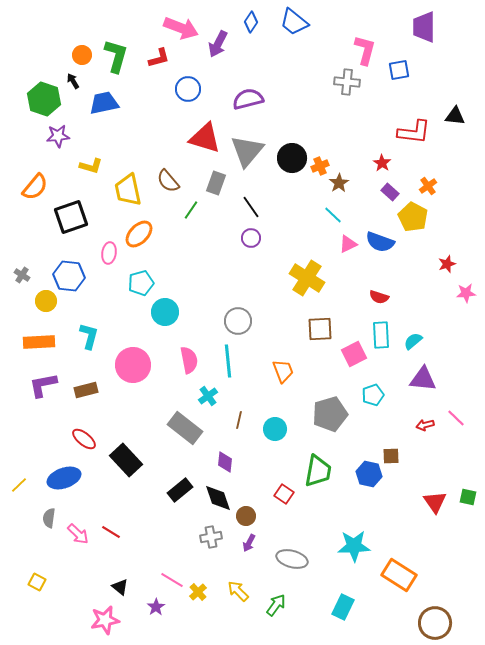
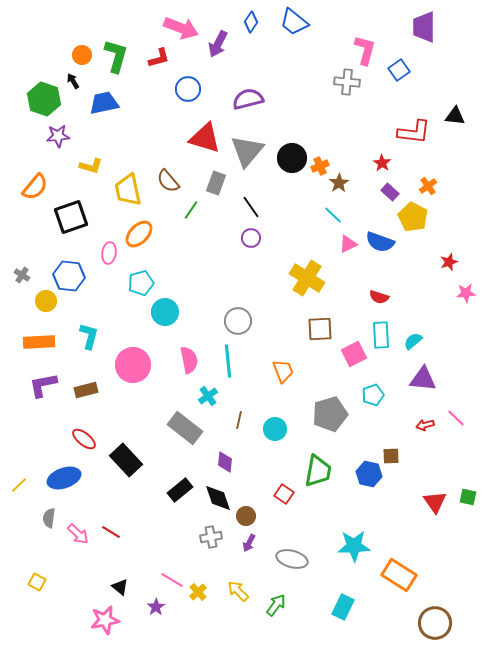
blue square at (399, 70): rotated 25 degrees counterclockwise
red star at (447, 264): moved 2 px right, 2 px up
